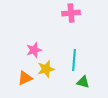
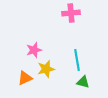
cyan line: moved 3 px right; rotated 15 degrees counterclockwise
